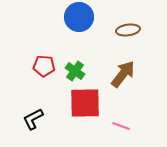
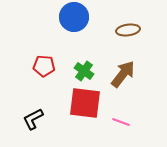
blue circle: moved 5 px left
green cross: moved 9 px right
red square: rotated 8 degrees clockwise
pink line: moved 4 px up
